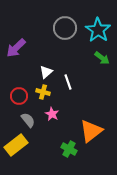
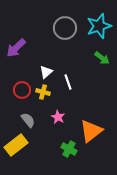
cyan star: moved 1 px right, 4 px up; rotated 20 degrees clockwise
red circle: moved 3 px right, 6 px up
pink star: moved 6 px right, 3 px down
